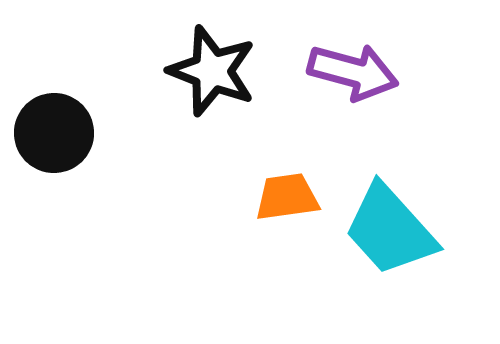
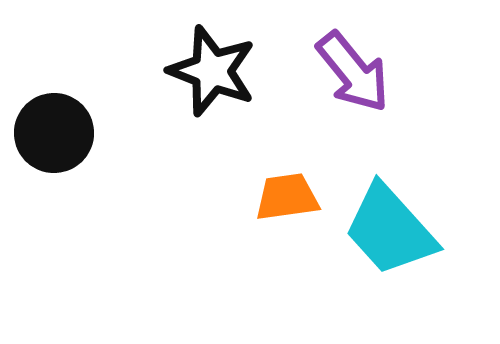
purple arrow: rotated 36 degrees clockwise
